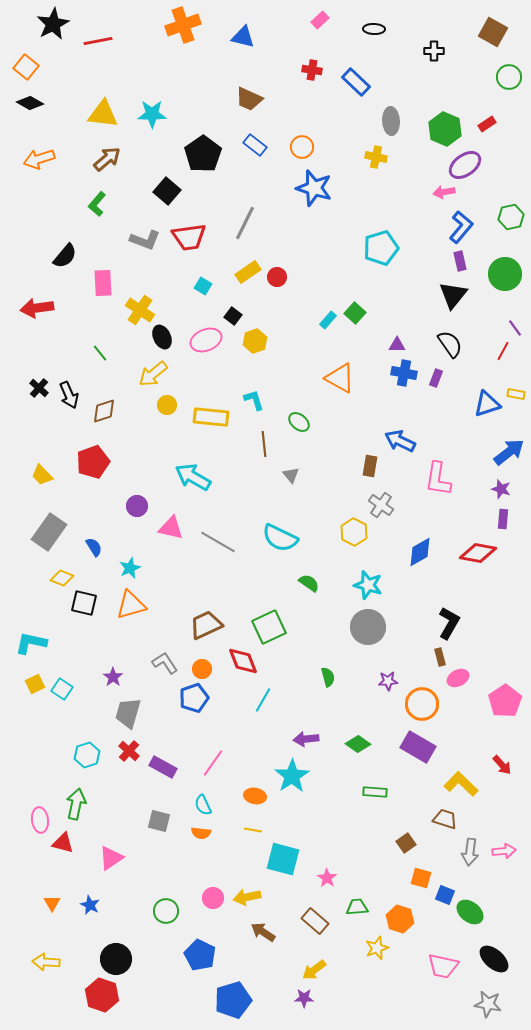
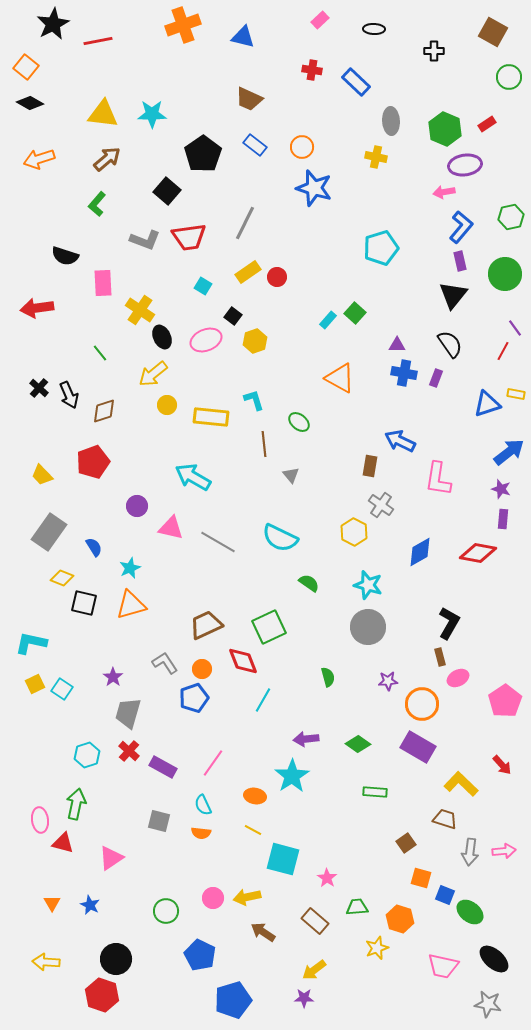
purple ellipse at (465, 165): rotated 28 degrees clockwise
black semicircle at (65, 256): rotated 68 degrees clockwise
yellow line at (253, 830): rotated 18 degrees clockwise
